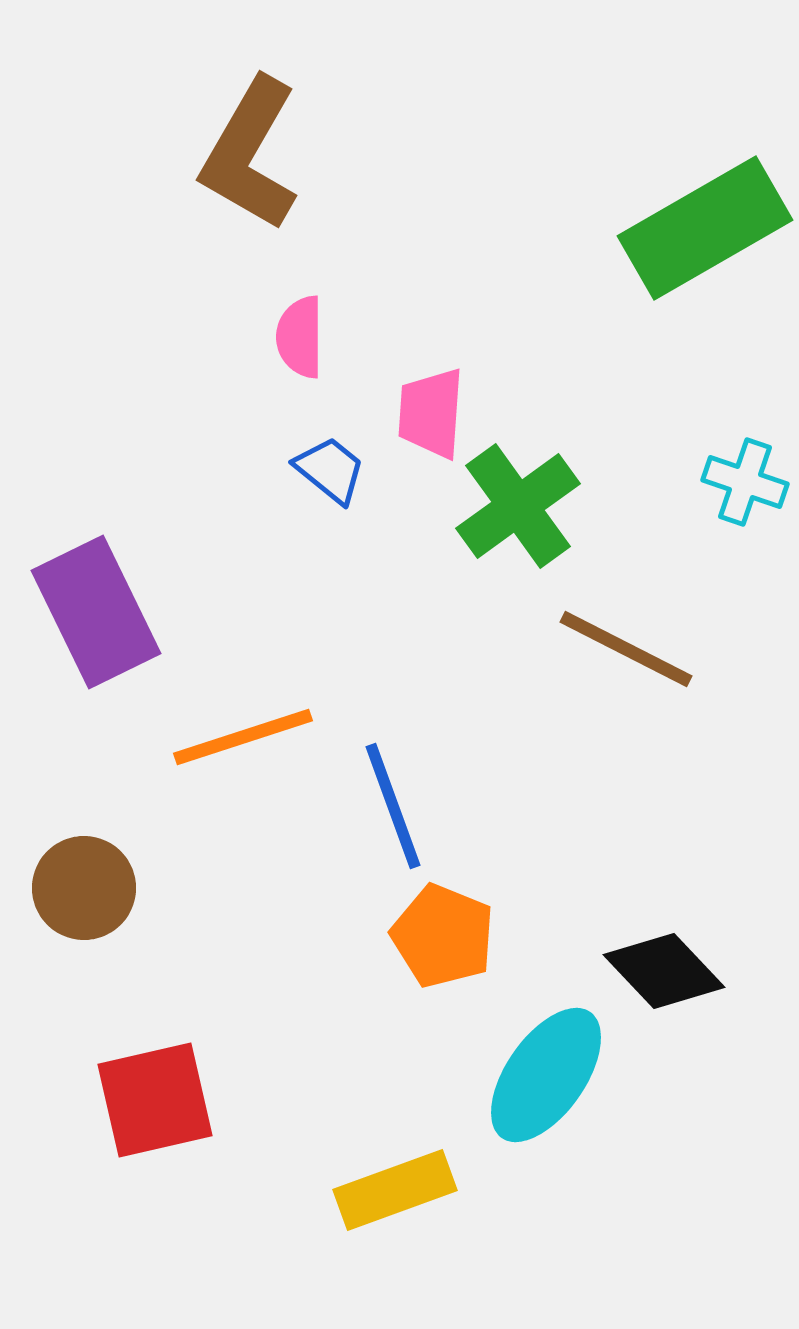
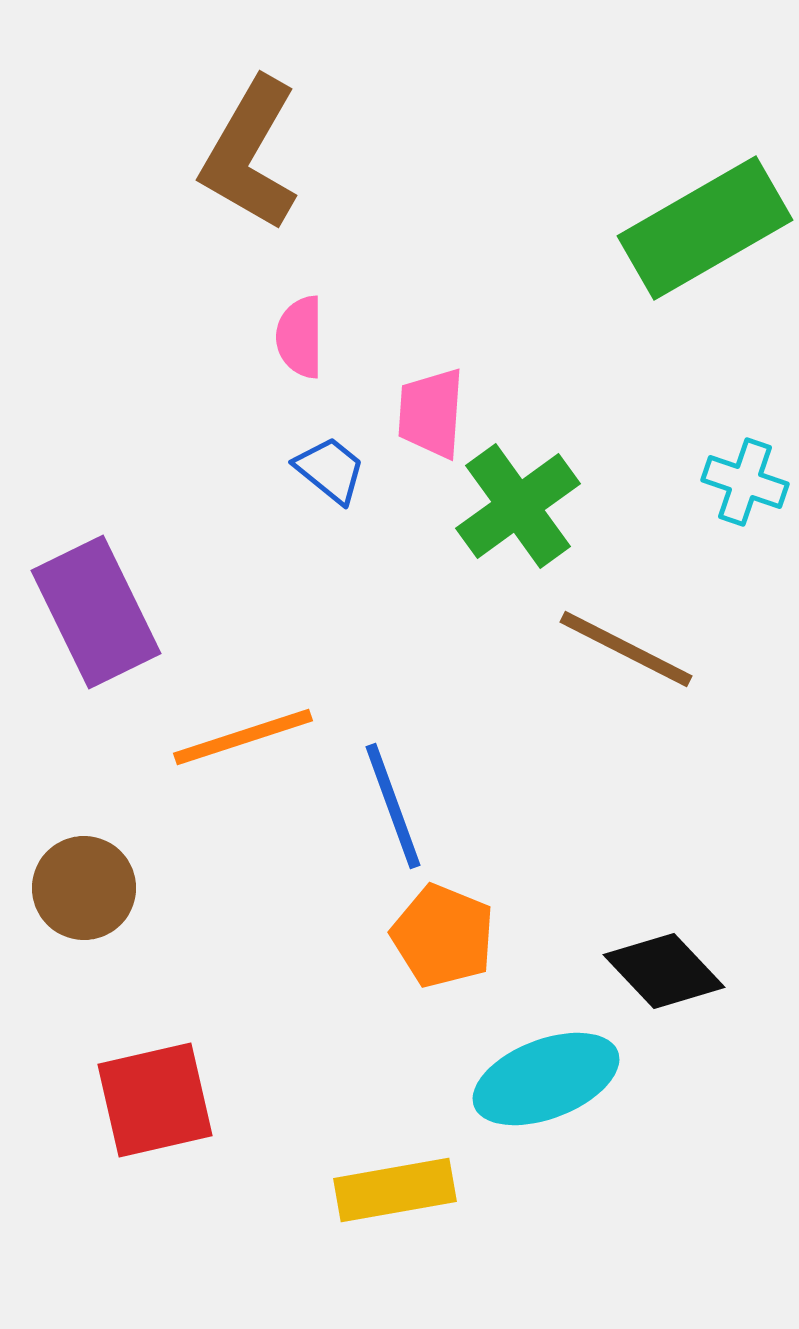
cyan ellipse: moved 4 px down; rotated 34 degrees clockwise
yellow rectangle: rotated 10 degrees clockwise
